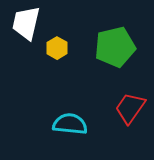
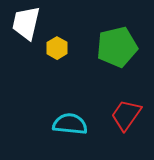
green pentagon: moved 2 px right
red trapezoid: moved 4 px left, 7 px down
